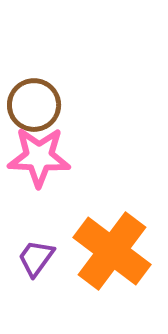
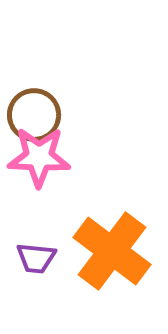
brown circle: moved 10 px down
purple trapezoid: rotated 120 degrees counterclockwise
